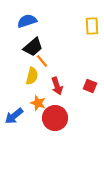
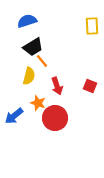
black trapezoid: rotated 10 degrees clockwise
yellow semicircle: moved 3 px left
